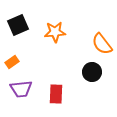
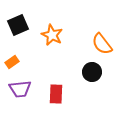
orange star: moved 3 px left, 3 px down; rotated 30 degrees clockwise
purple trapezoid: moved 1 px left
